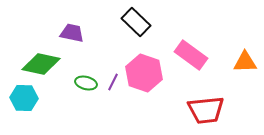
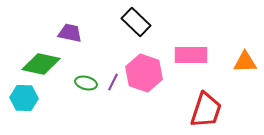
purple trapezoid: moved 2 px left
pink rectangle: rotated 36 degrees counterclockwise
red trapezoid: rotated 66 degrees counterclockwise
